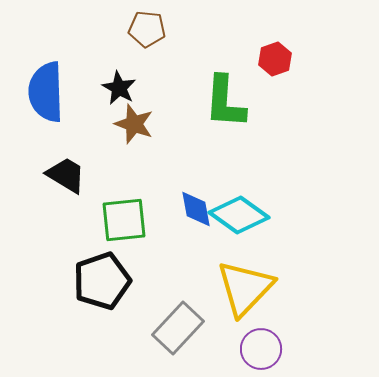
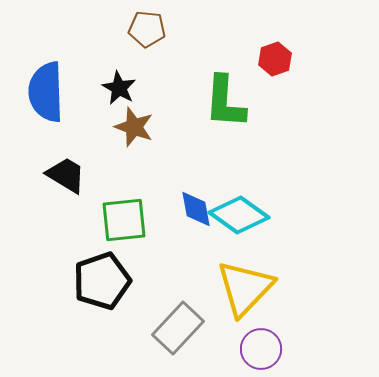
brown star: moved 3 px down
